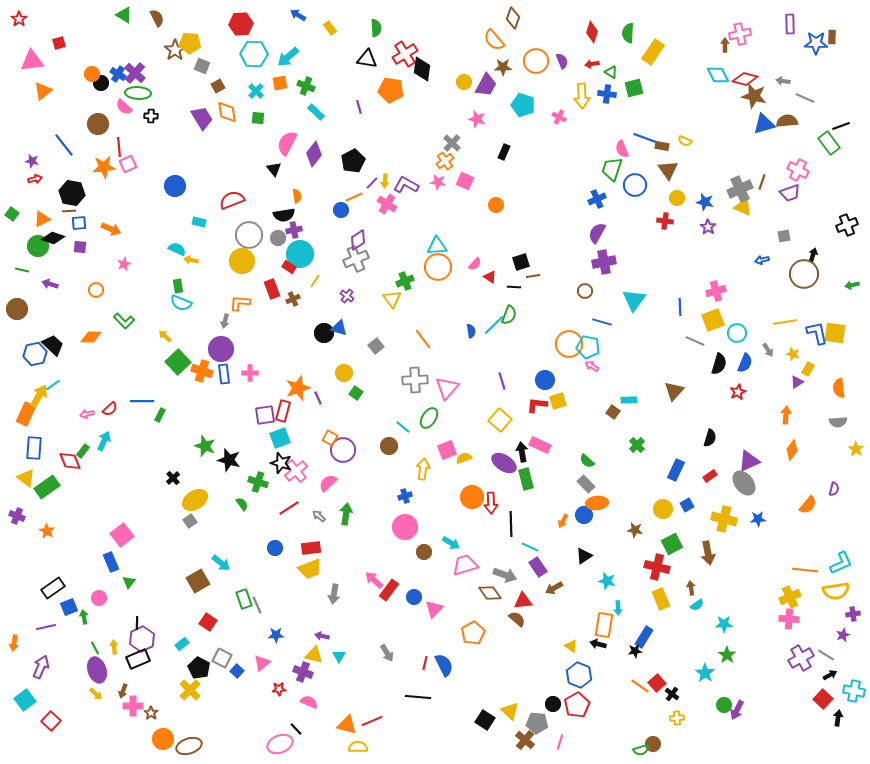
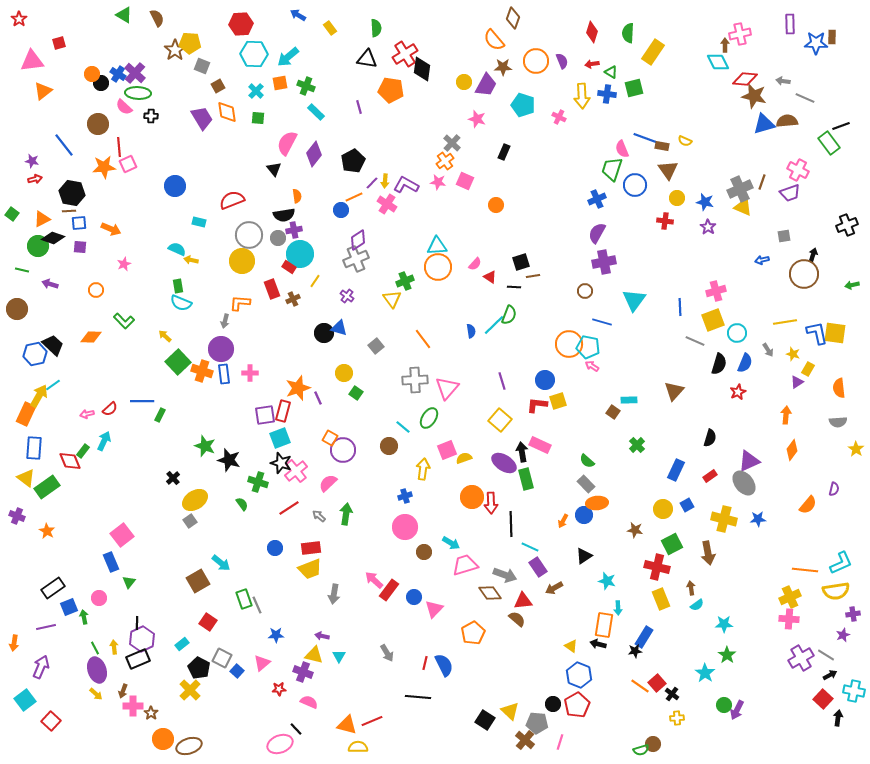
cyan diamond at (718, 75): moved 13 px up
red diamond at (745, 79): rotated 10 degrees counterclockwise
